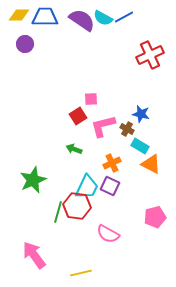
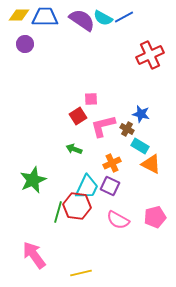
pink semicircle: moved 10 px right, 14 px up
